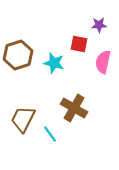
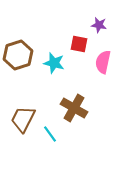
purple star: rotated 14 degrees clockwise
